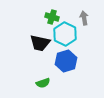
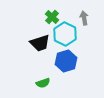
green cross: rotated 24 degrees clockwise
black trapezoid: rotated 30 degrees counterclockwise
